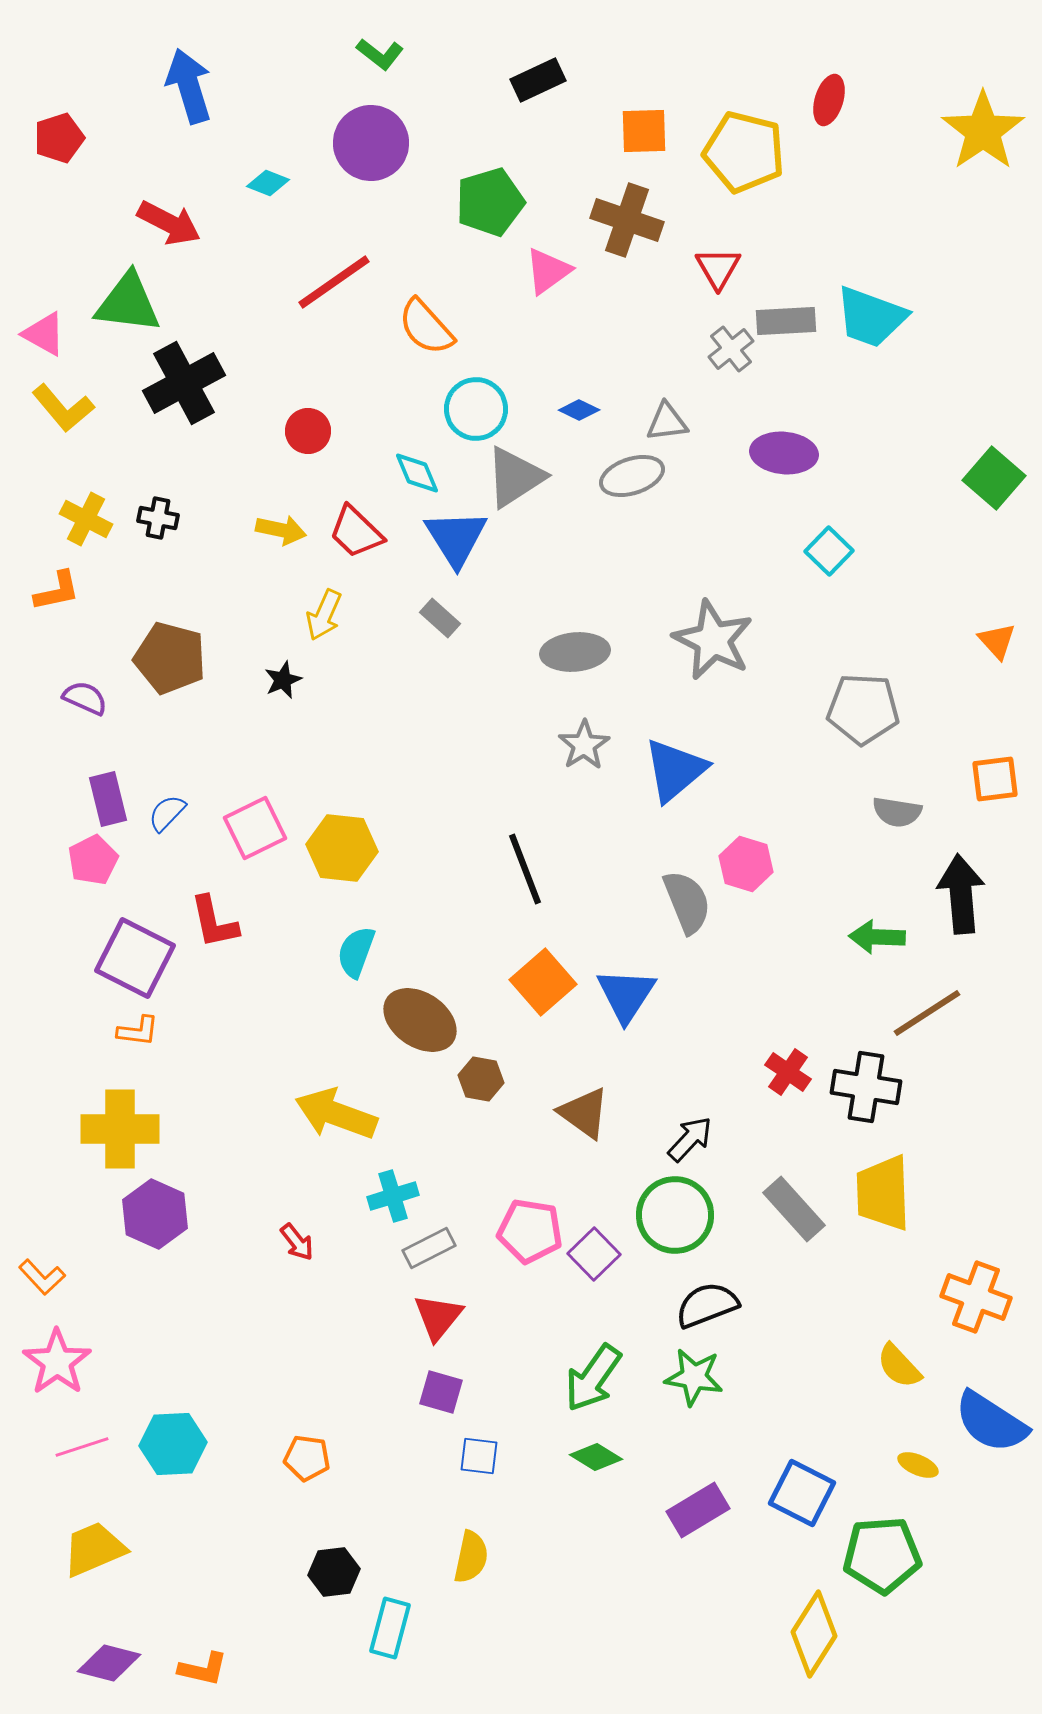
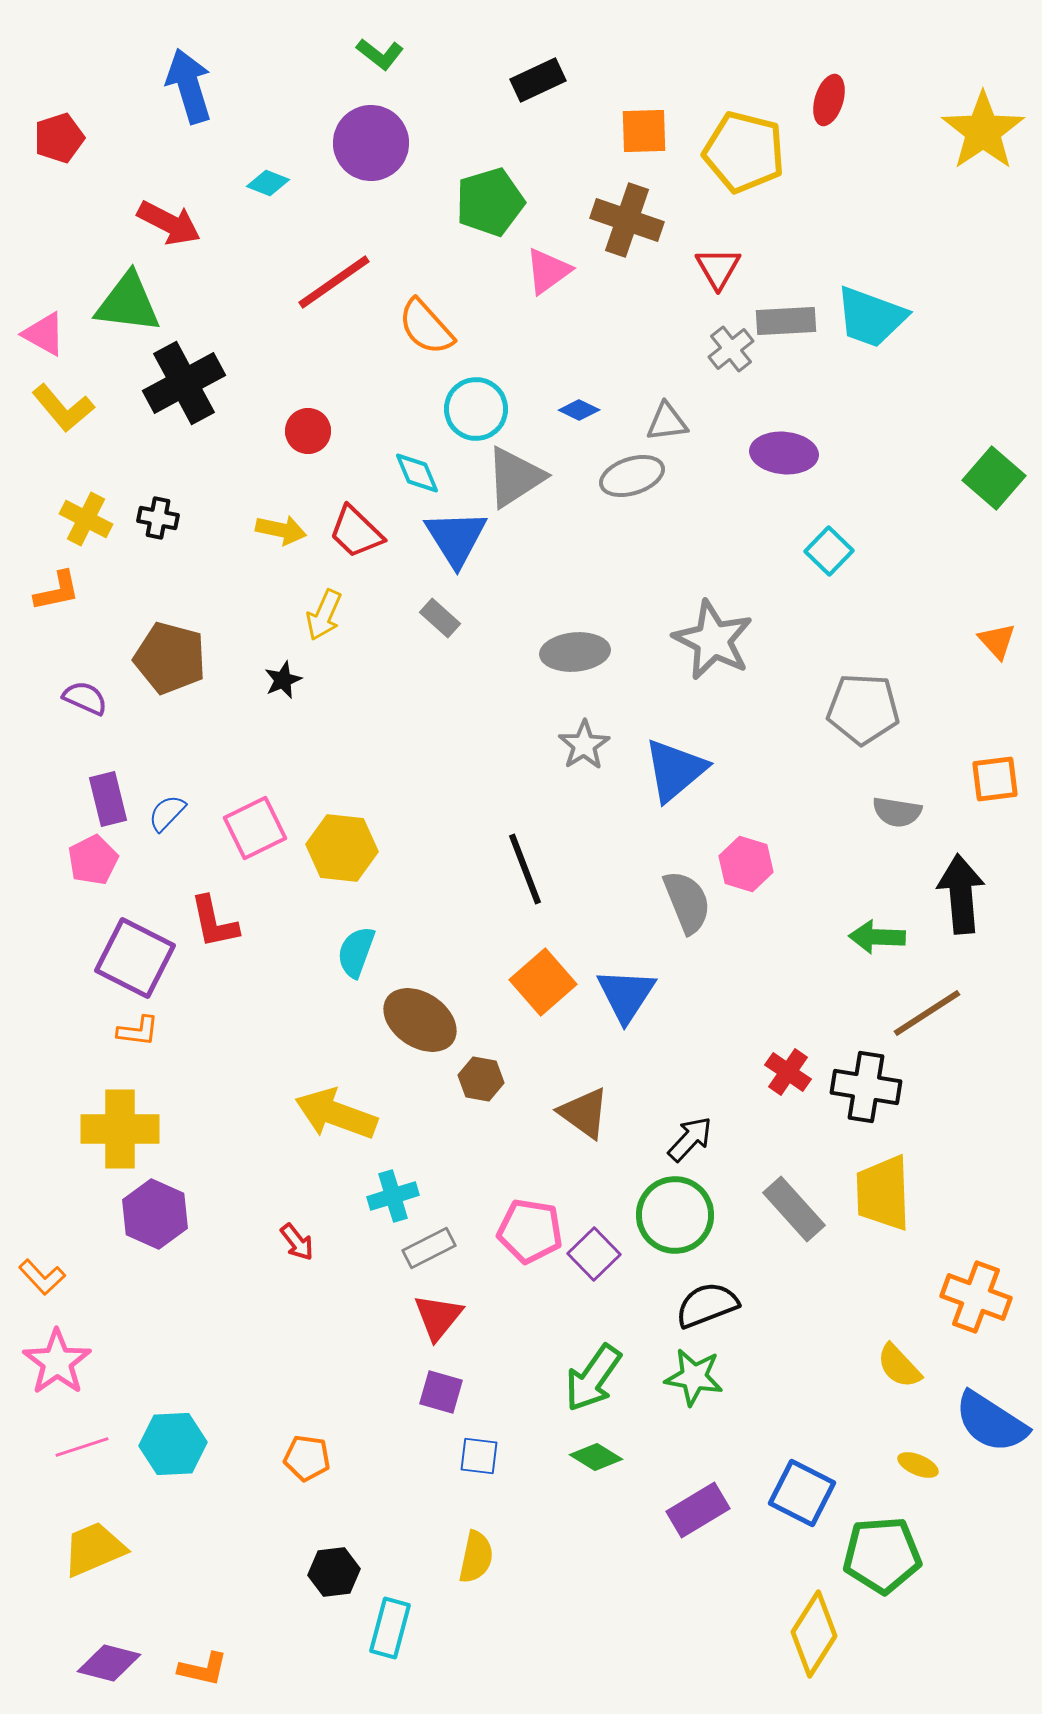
yellow semicircle at (471, 1557): moved 5 px right
